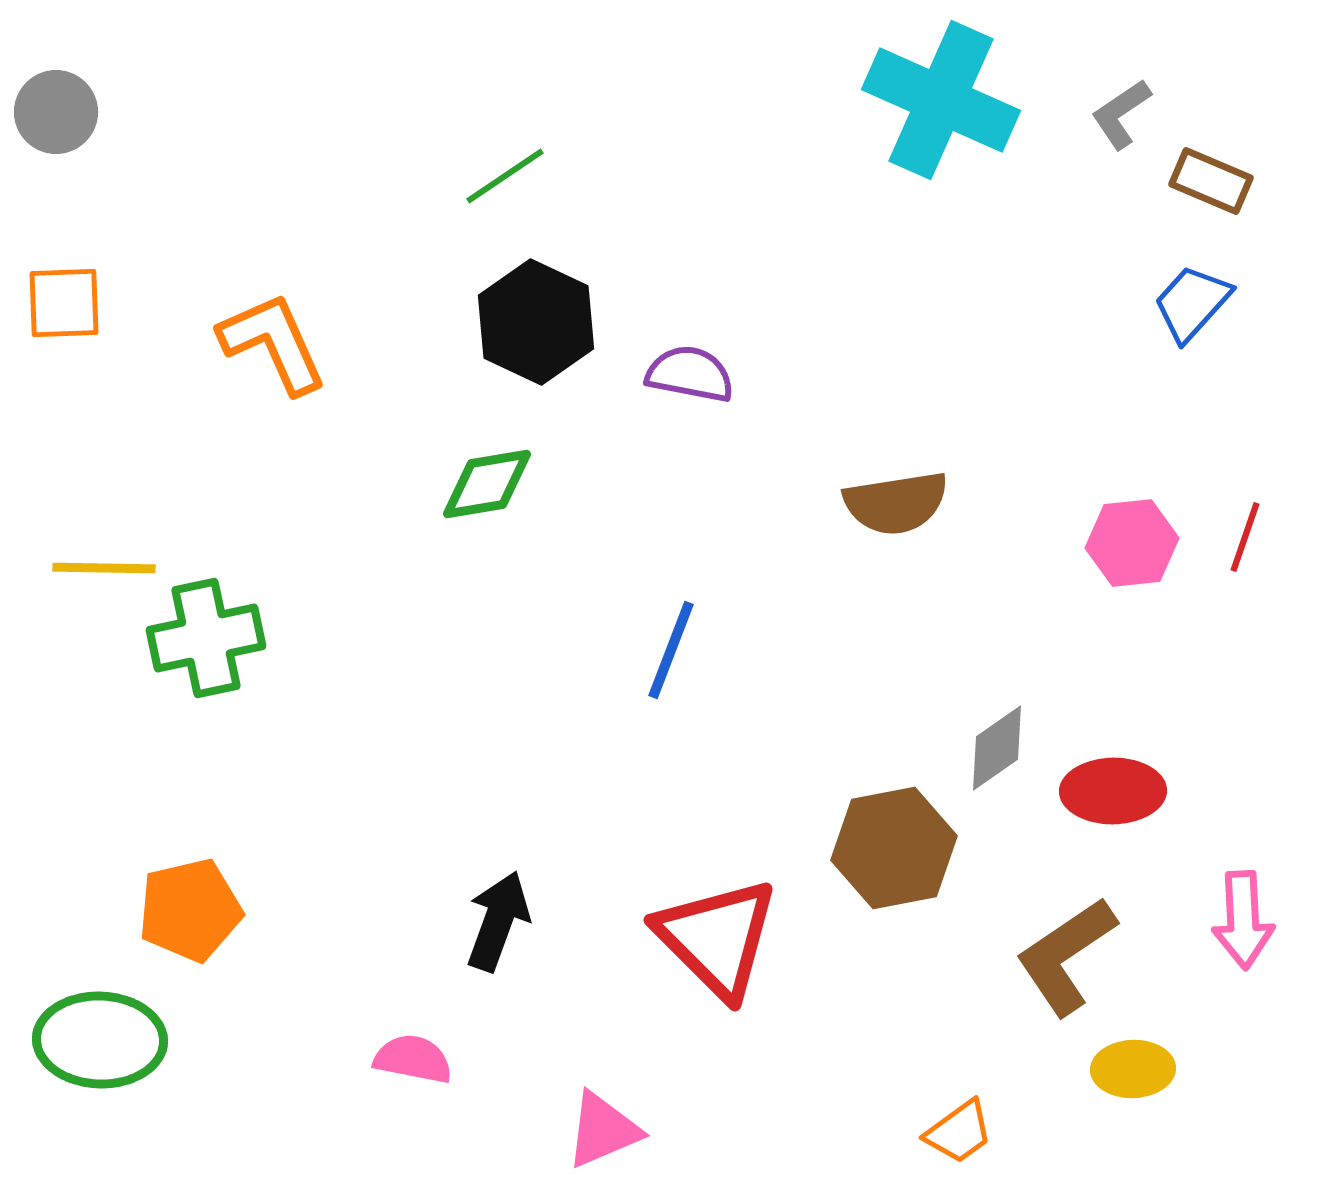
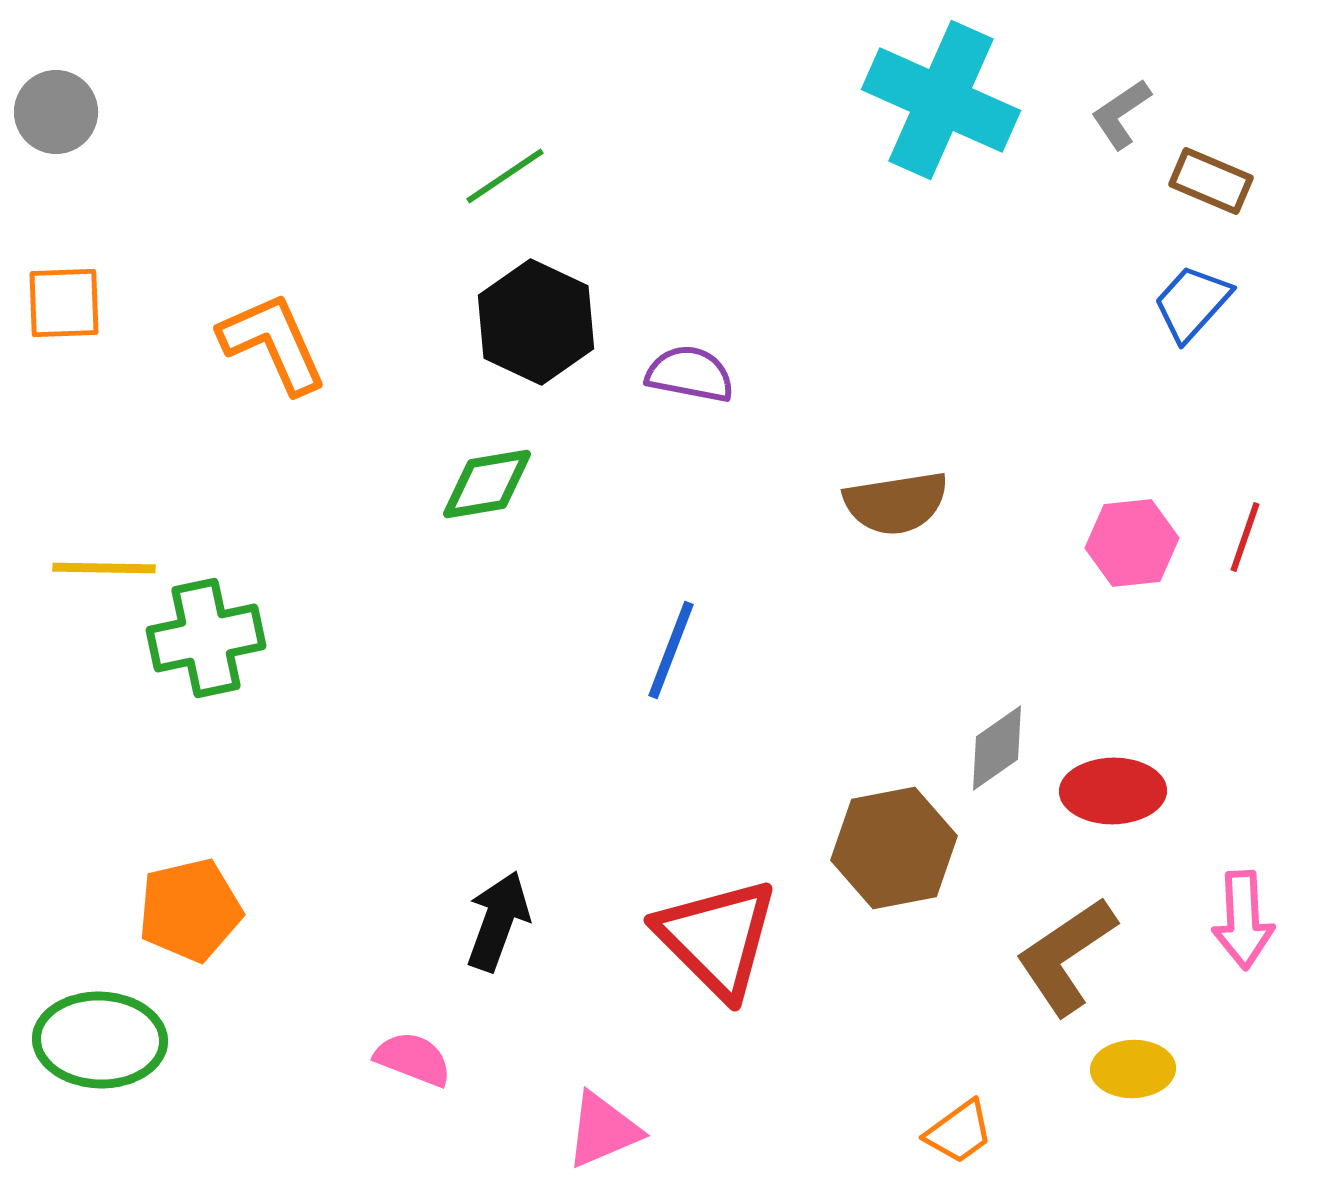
pink semicircle: rotated 10 degrees clockwise
